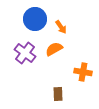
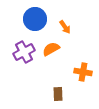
orange arrow: moved 4 px right
orange semicircle: moved 3 px left
purple cross: moved 1 px left, 1 px up; rotated 25 degrees clockwise
